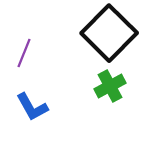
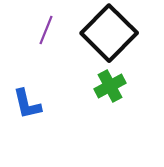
purple line: moved 22 px right, 23 px up
blue L-shape: moved 5 px left, 3 px up; rotated 16 degrees clockwise
